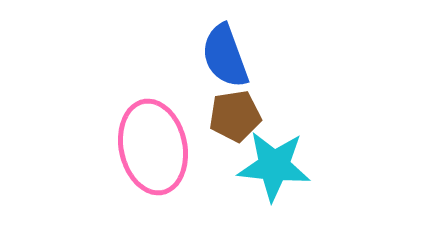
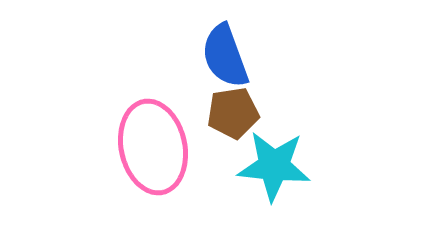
brown pentagon: moved 2 px left, 3 px up
